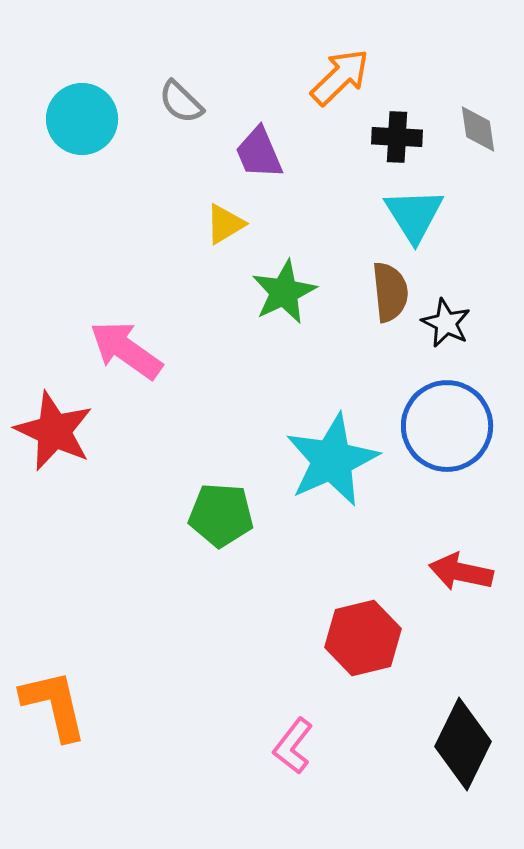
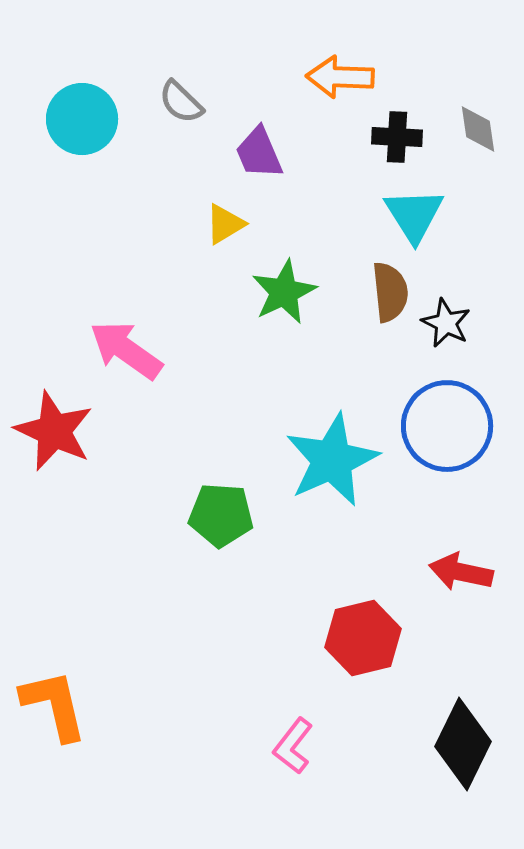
orange arrow: rotated 134 degrees counterclockwise
